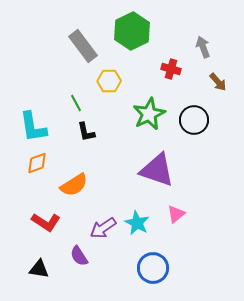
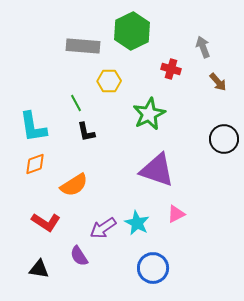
gray rectangle: rotated 48 degrees counterclockwise
black circle: moved 30 px right, 19 px down
orange diamond: moved 2 px left, 1 px down
pink triangle: rotated 12 degrees clockwise
